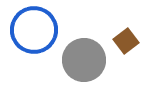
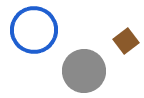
gray circle: moved 11 px down
